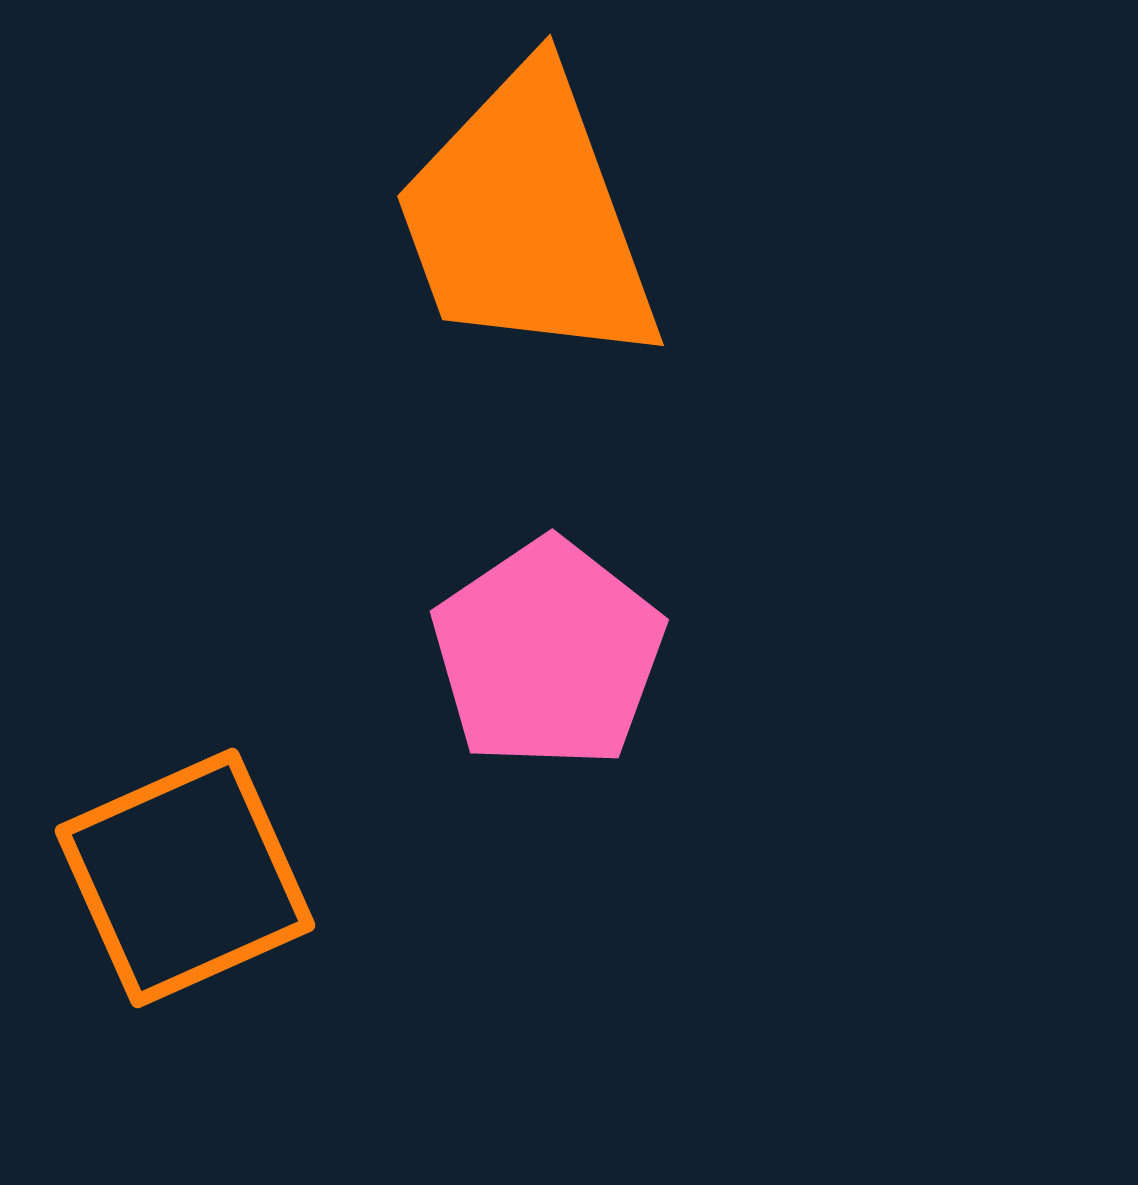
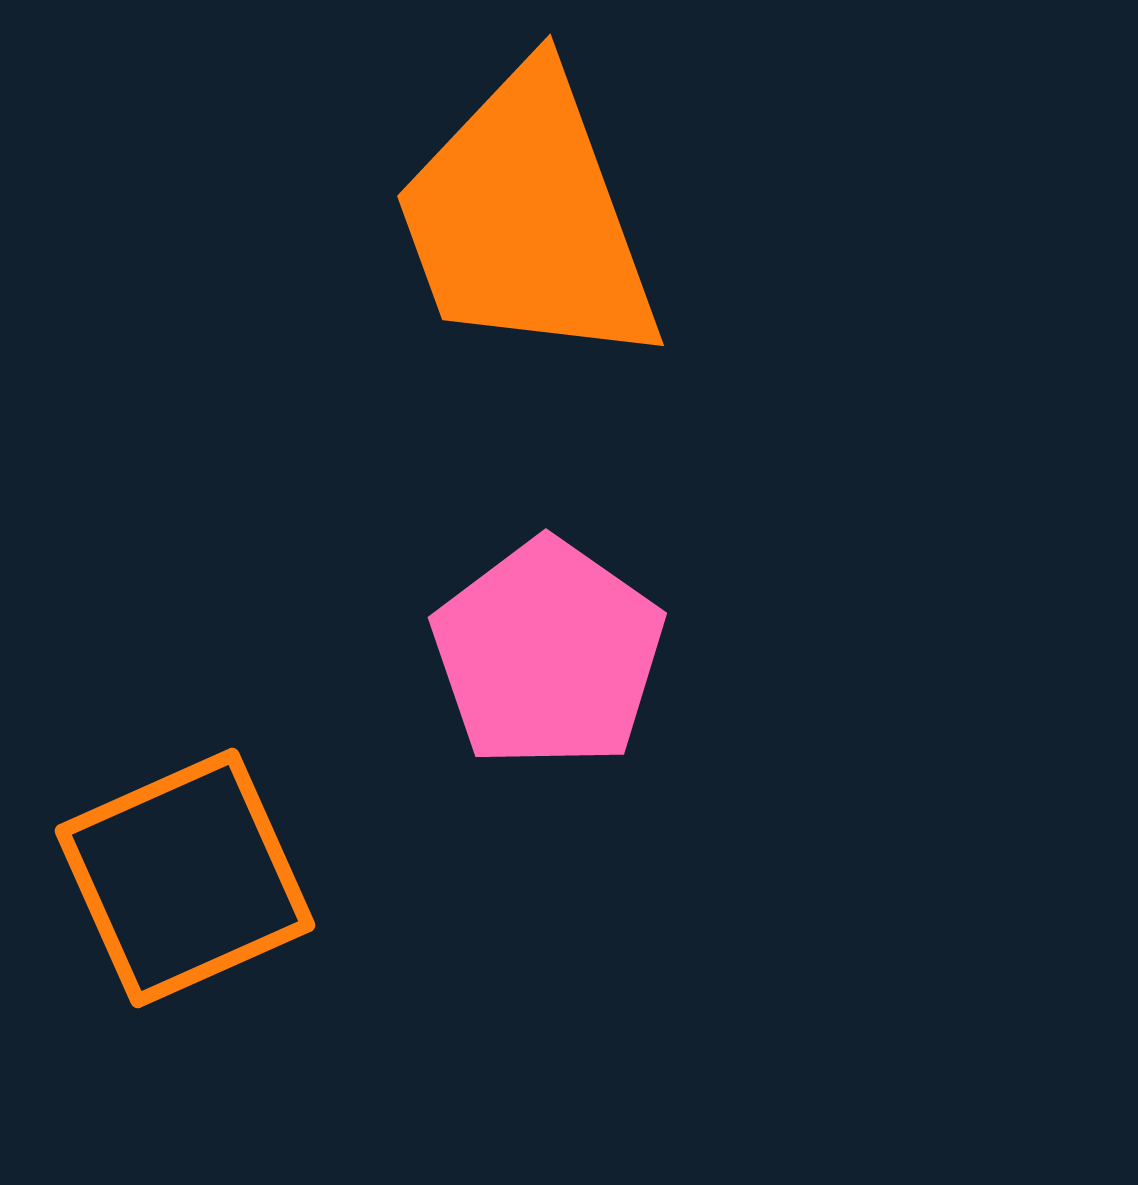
pink pentagon: rotated 3 degrees counterclockwise
